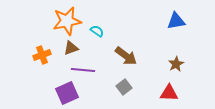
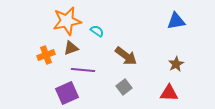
orange cross: moved 4 px right
